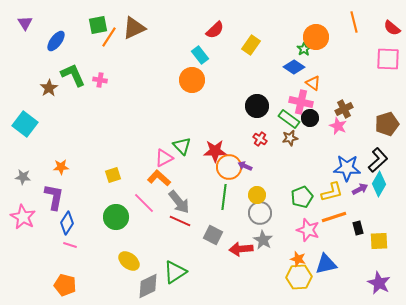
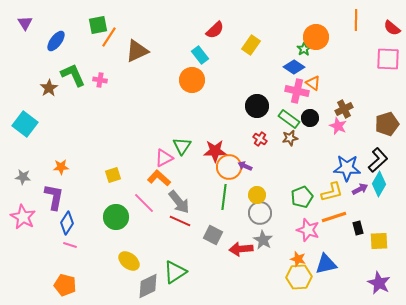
orange line at (354, 22): moved 2 px right, 2 px up; rotated 15 degrees clockwise
brown triangle at (134, 28): moved 3 px right, 23 px down
pink cross at (301, 102): moved 4 px left, 11 px up
green triangle at (182, 146): rotated 18 degrees clockwise
